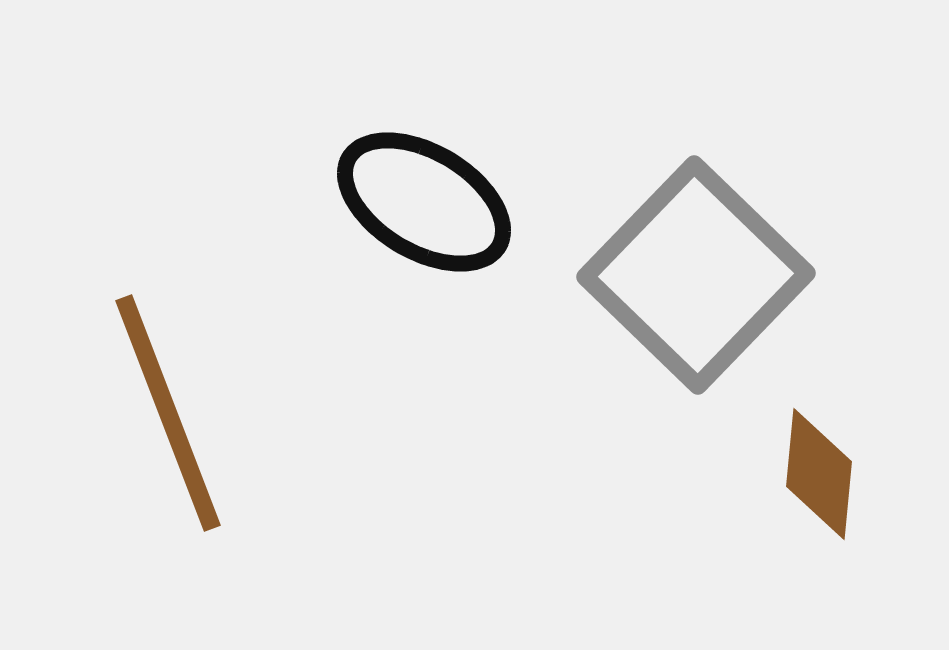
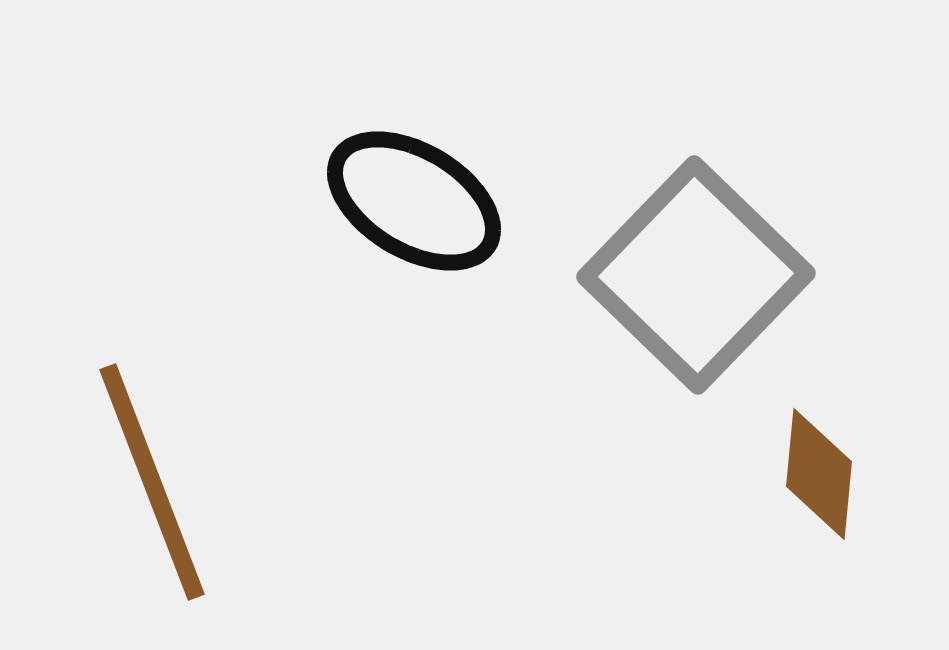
black ellipse: moved 10 px left, 1 px up
brown line: moved 16 px left, 69 px down
